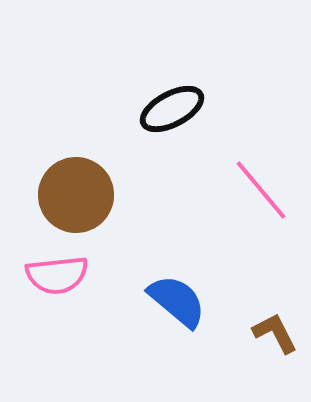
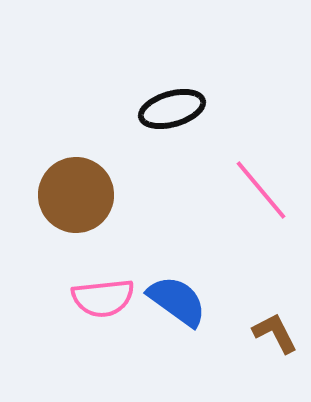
black ellipse: rotated 12 degrees clockwise
pink semicircle: moved 46 px right, 23 px down
blue semicircle: rotated 4 degrees counterclockwise
